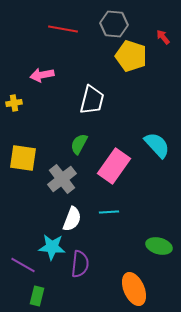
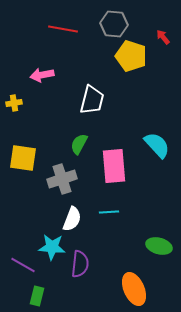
pink rectangle: rotated 40 degrees counterclockwise
gray cross: rotated 20 degrees clockwise
